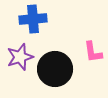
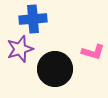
pink L-shape: rotated 65 degrees counterclockwise
purple star: moved 8 px up
